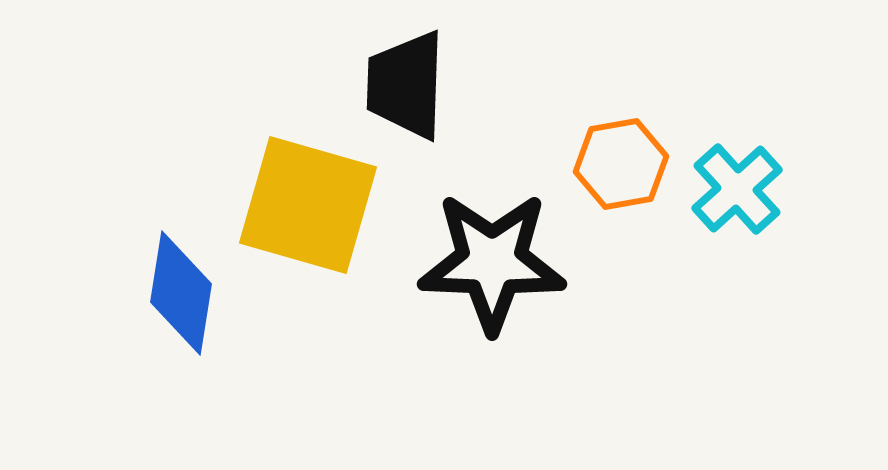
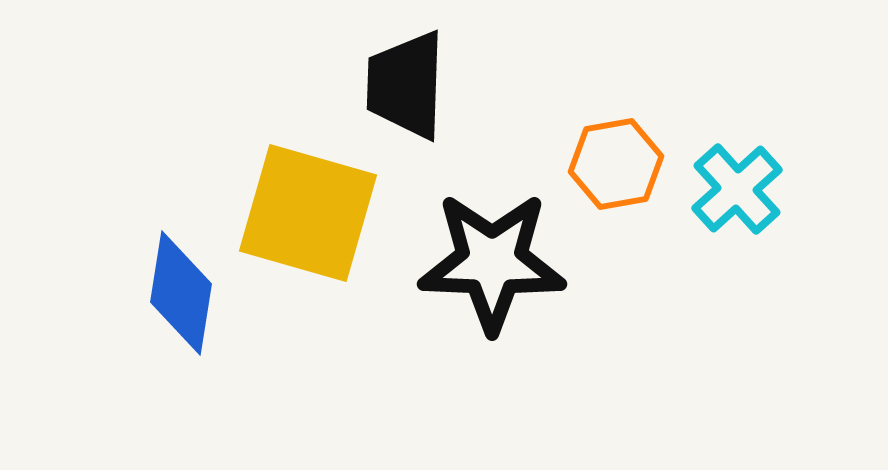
orange hexagon: moved 5 px left
yellow square: moved 8 px down
